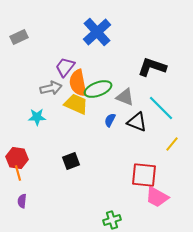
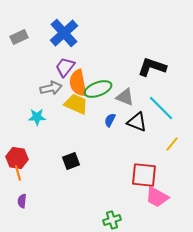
blue cross: moved 33 px left, 1 px down
